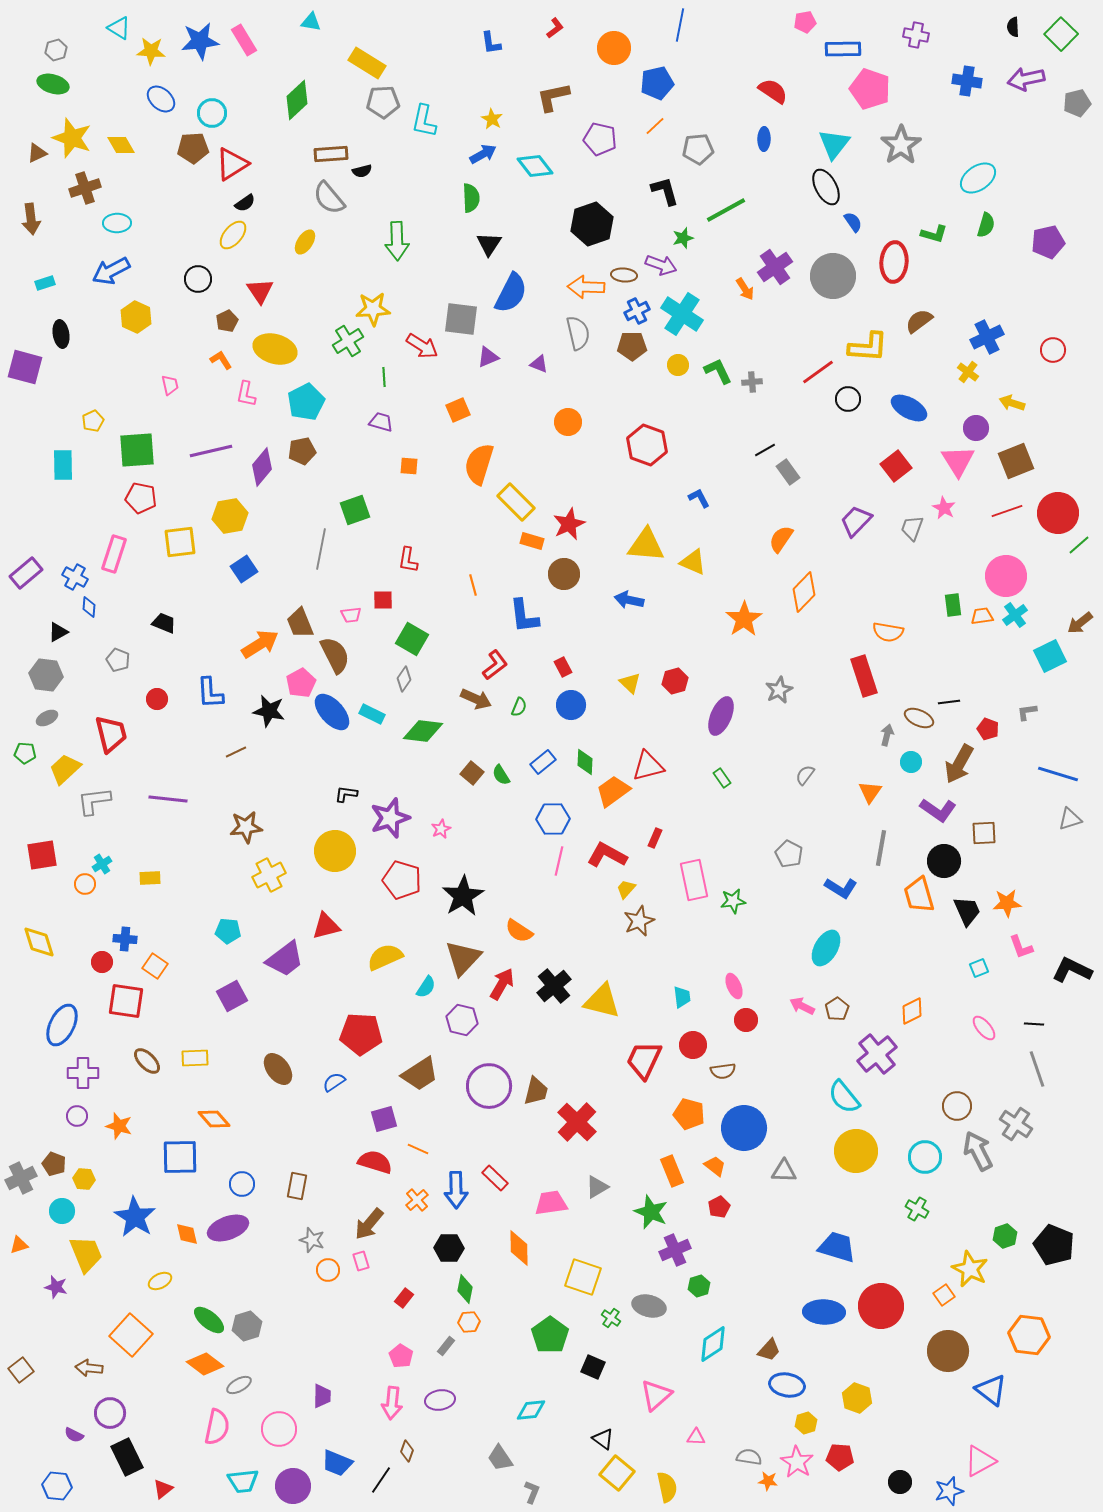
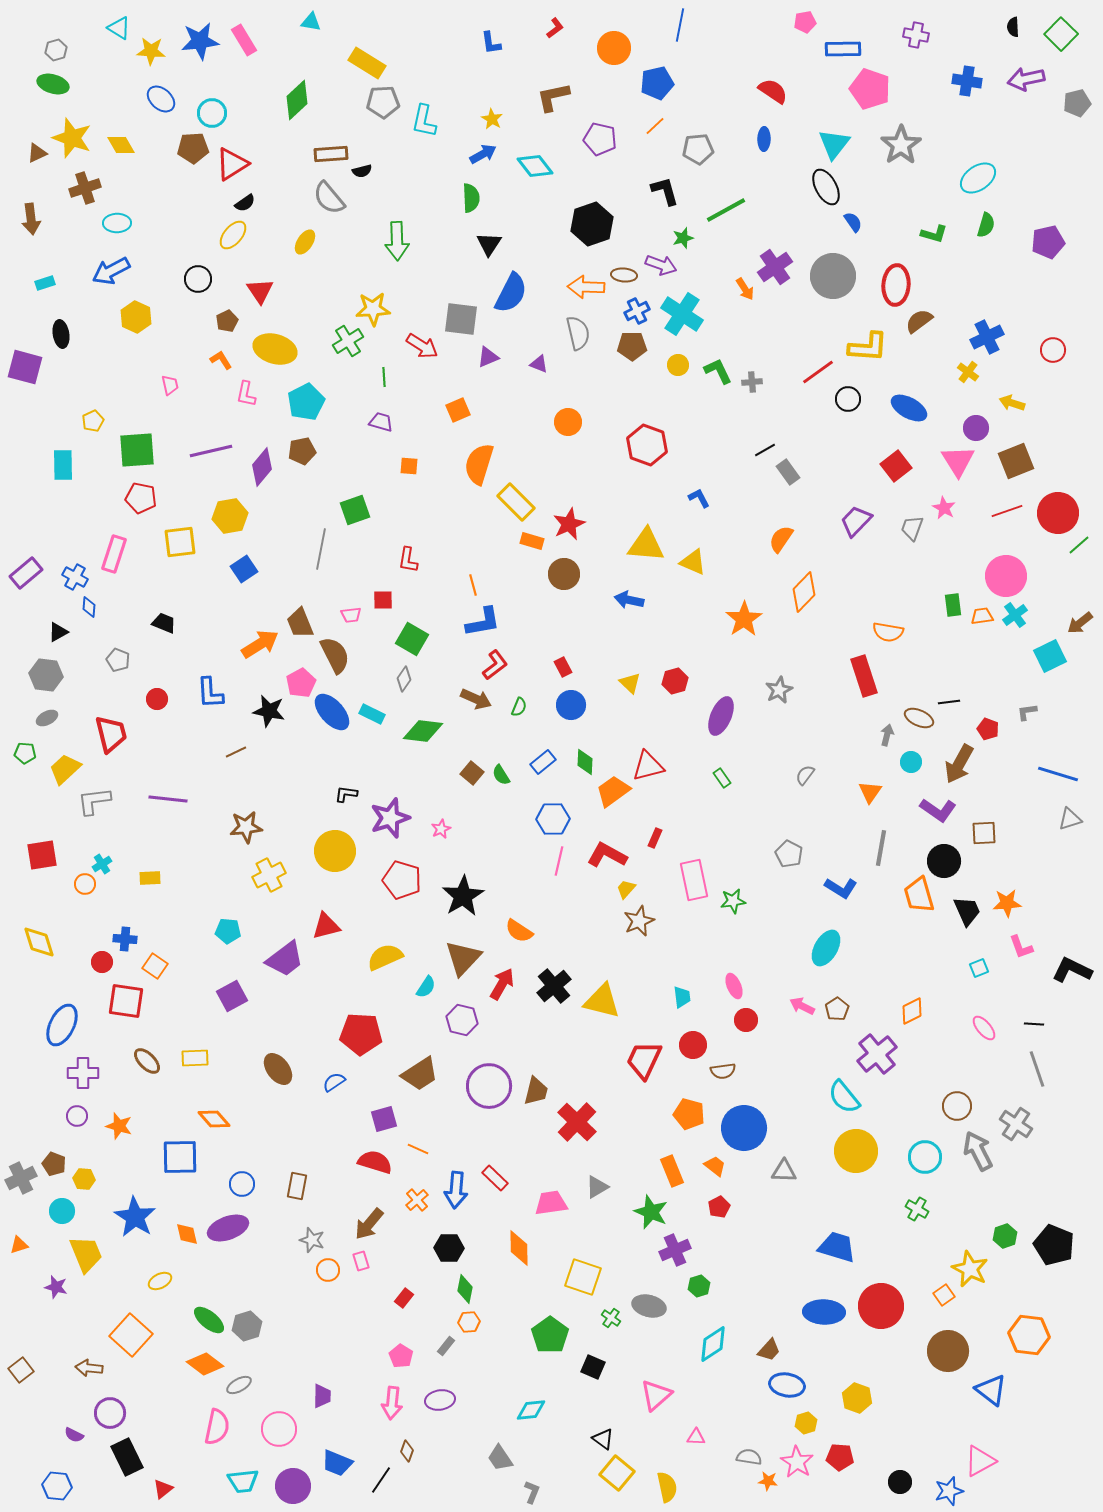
red ellipse at (894, 262): moved 2 px right, 23 px down
blue L-shape at (524, 616): moved 41 px left, 6 px down; rotated 93 degrees counterclockwise
blue arrow at (456, 1190): rotated 6 degrees clockwise
